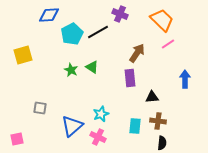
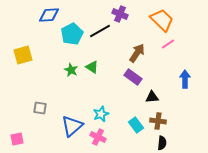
black line: moved 2 px right, 1 px up
purple rectangle: moved 3 px right, 1 px up; rotated 48 degrees counterclockwise
cyan rectangle: moved 1 px right, 1 px up; rotated 42 degrees counterclockwise
